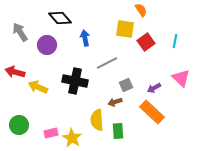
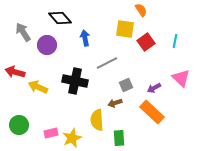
gray arrow: moved 3 px right
brown arrow: moved 1 px down
green rectangle: moved 1 px right, 7 px down
yellow star: rotated 18 degrees clockwise
